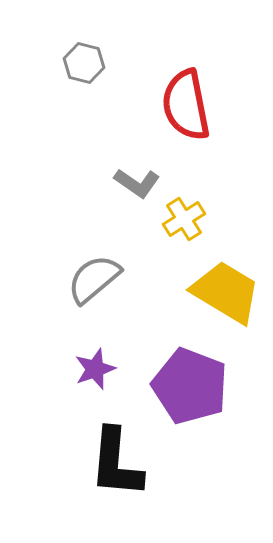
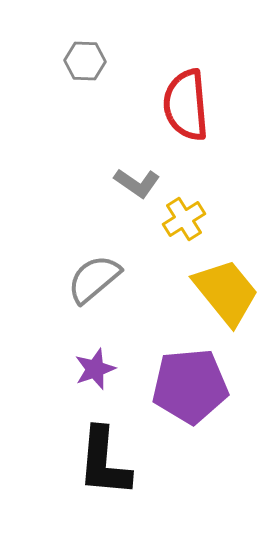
gray hexagon: moved 1 px right, 2 px up; rotated 12 degrees counterclockwise
red semicircle: rotated 6 degrees clockwise
yellow trapezoid: rotated 20 degrees clockwise
purple pentagon: rotated 26 degrees counterclockwise
black L-shape: moved 12 px left, 1 px up
